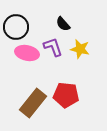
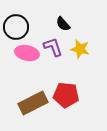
brown rectangle: rotated 24 degrees clockwise
